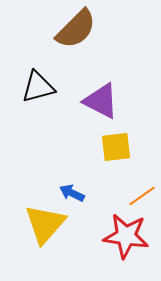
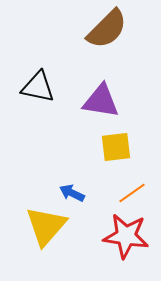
brown semicircle: moved 31 px right
black triangle: rotated 27 degrees clockwise
purple triangle: rotated 18 degrees counterclockwise
orange line: moved 10 px left, 3 px up
yellow triangle: moved 1 px right, 2 px down
